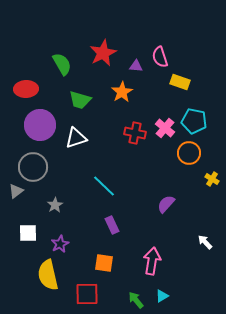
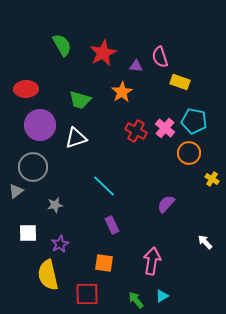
green semicircle: moved 19 px up
red cross: moved 1 px right, 2 px up; rotated 15 degrees clockwise
gray star: rotated 21 degrees clockwise
